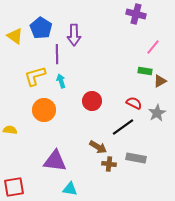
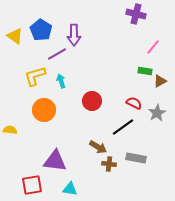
blue pentagon: moved 2 px down
purple line: rotated 60 degrees clockwise
red square: moved 18 px right, 2 px up
